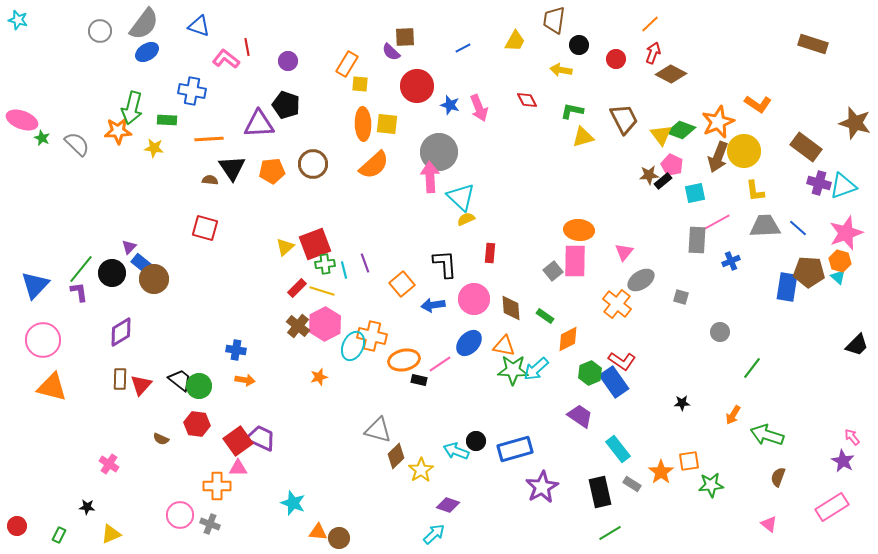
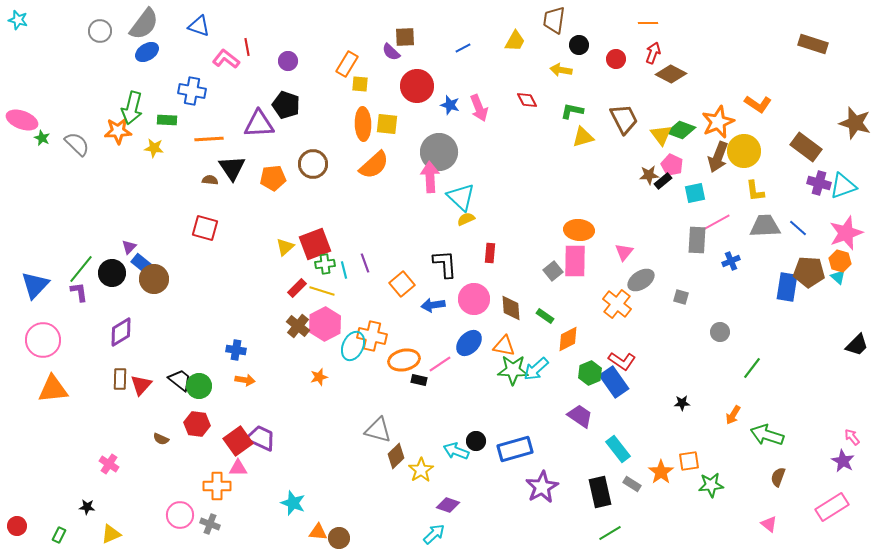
orange line at (650, 24): moved 2 px left, 1 px up; rotated 42 degrees clockwise
orange pentagon at (272, 171): moved 1 px right, 7 px down
orange triangle at (52, 387): moved 1 px right, 2 px down; rotated 20 degrees counterclockwise
